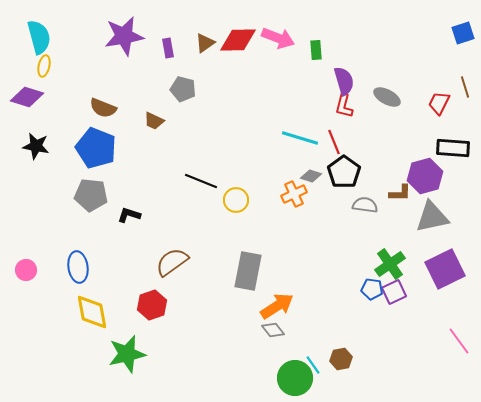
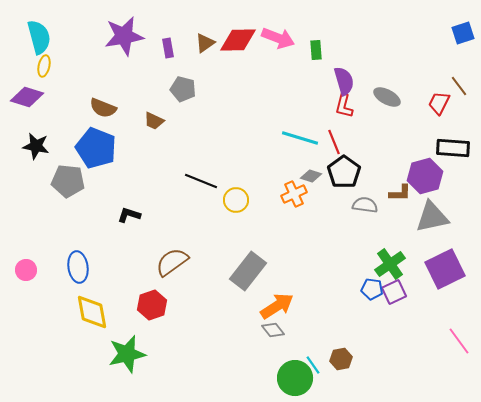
brown line at (465, 87): moved 6 px left, 1 px up; rotated 20 degrees counterclockwise
gray pentagon at (91, 195): moved 23 px left, 14 px up
gray rectangle at (248, 271): rotated 27 degrees clockwise
